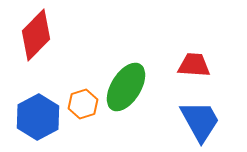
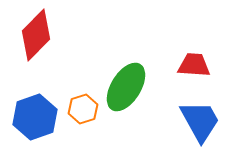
orange hexagon: moved 5 px down
blue hexagon: moved 3 px left; rotated 9 degrees clockwise
